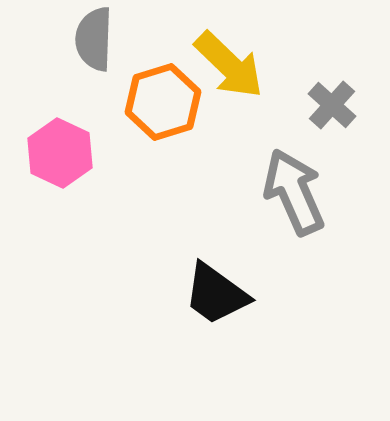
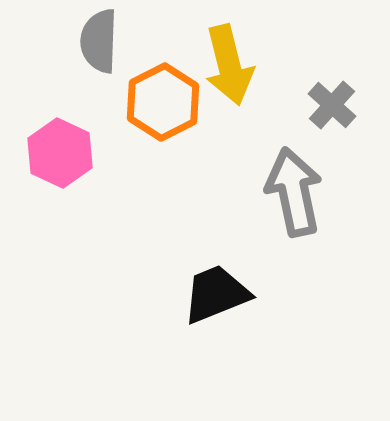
gray semicircle: moved 5 px right, 2 px down
yellow arrow: rotated 32 degrees clockwise
orange hexagon: rotated 10 degrees counterclockwise
gray arrow: rotated 12 degrees clockwise
black trapezoid: rotated 122 degrees clockwise
